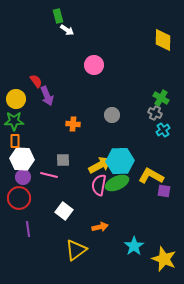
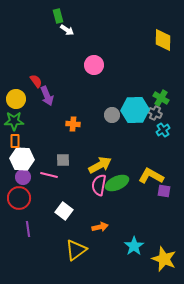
cyan hexagon: moved 15 px right, 51 px up
